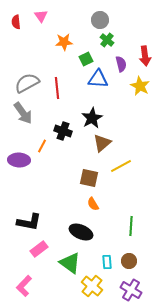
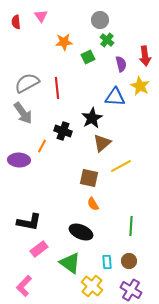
green square: moved 2 px right, 2 px up
blue triangle: moved 17 px right, 18 px down
